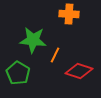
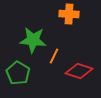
orange line: moved 1 px left, 1 px down
